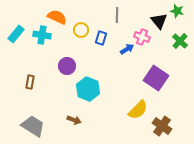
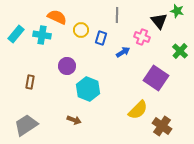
green cross: moved 10 px down
blue arrow: moved 4 px left, 3 px down
gray trapezoid: moved 7 px left, 1 px up; rotated 65 degrees counterclockwise
